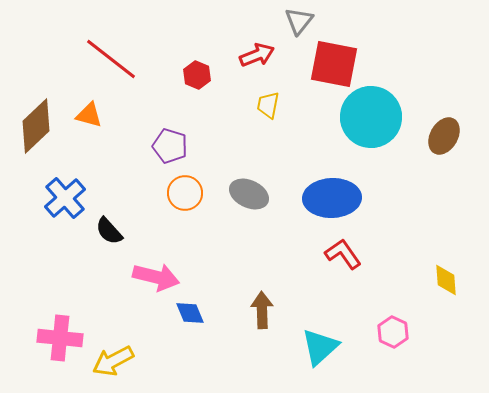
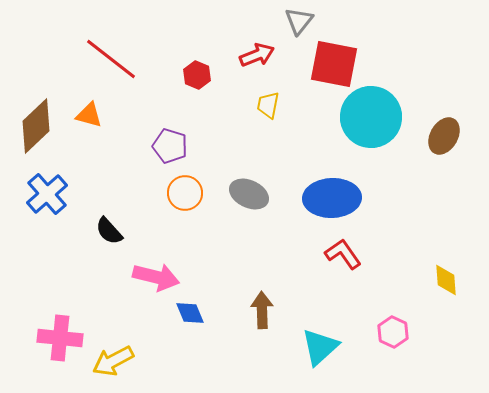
blue cross: moved 18 px left, 4 px up
